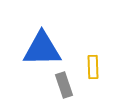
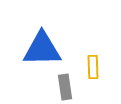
gray rectangle: moved 1 px right, 2 px down; rotated 10 degrees clockwise
